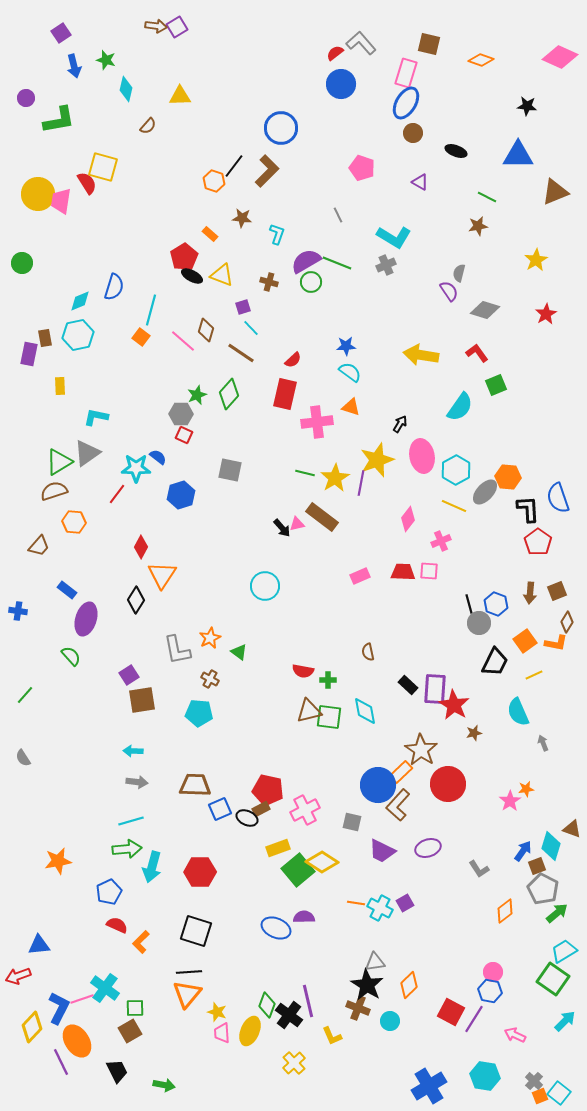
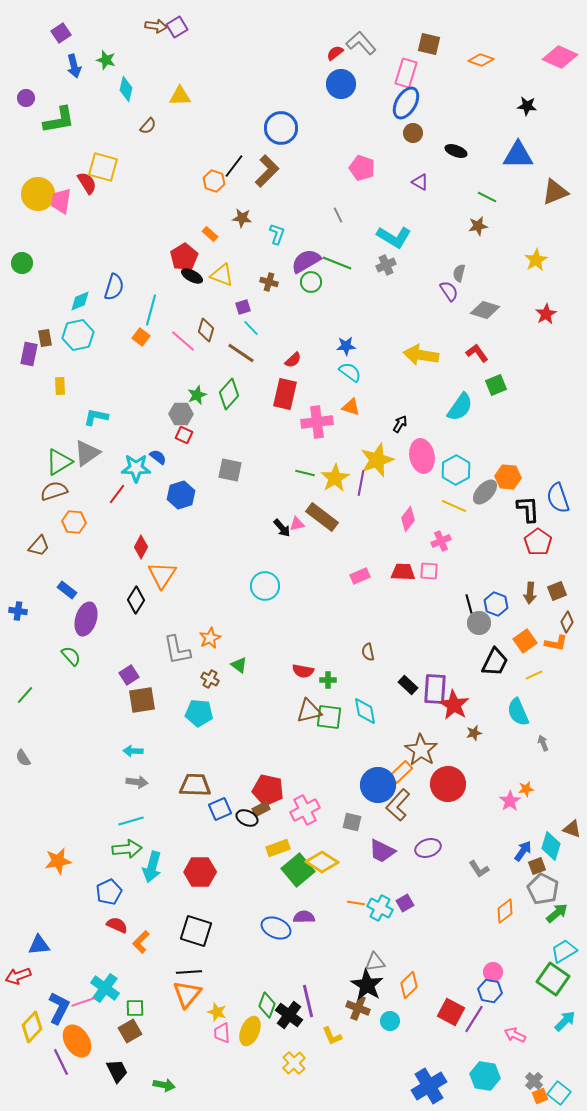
green triangle at (239, 652): moved 13 px down
pink line at (82, 999): moved 1 px right, 3 px down
